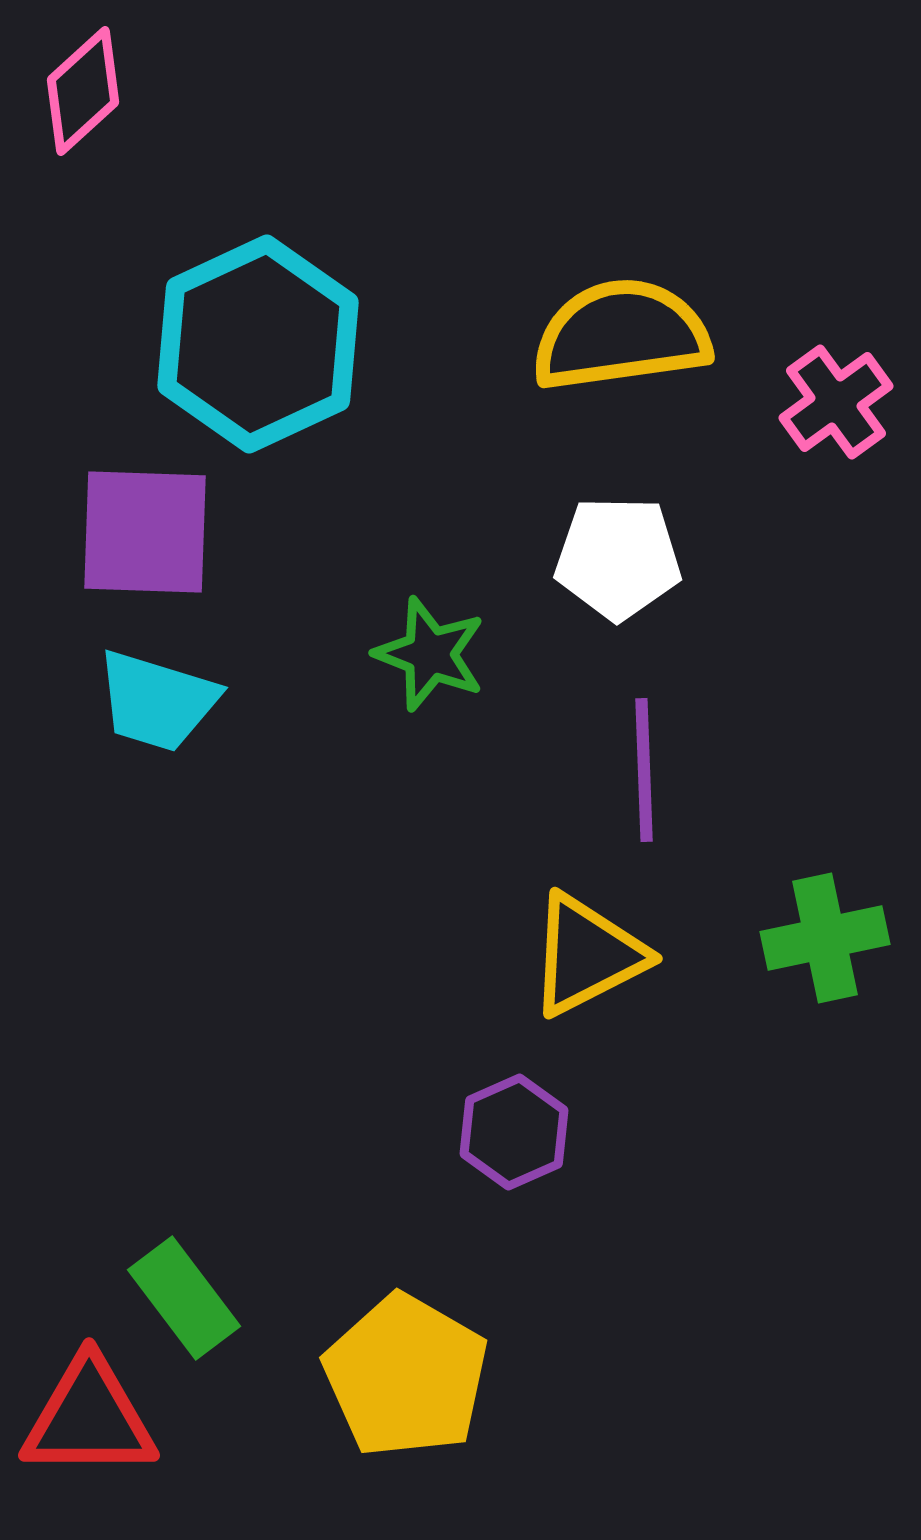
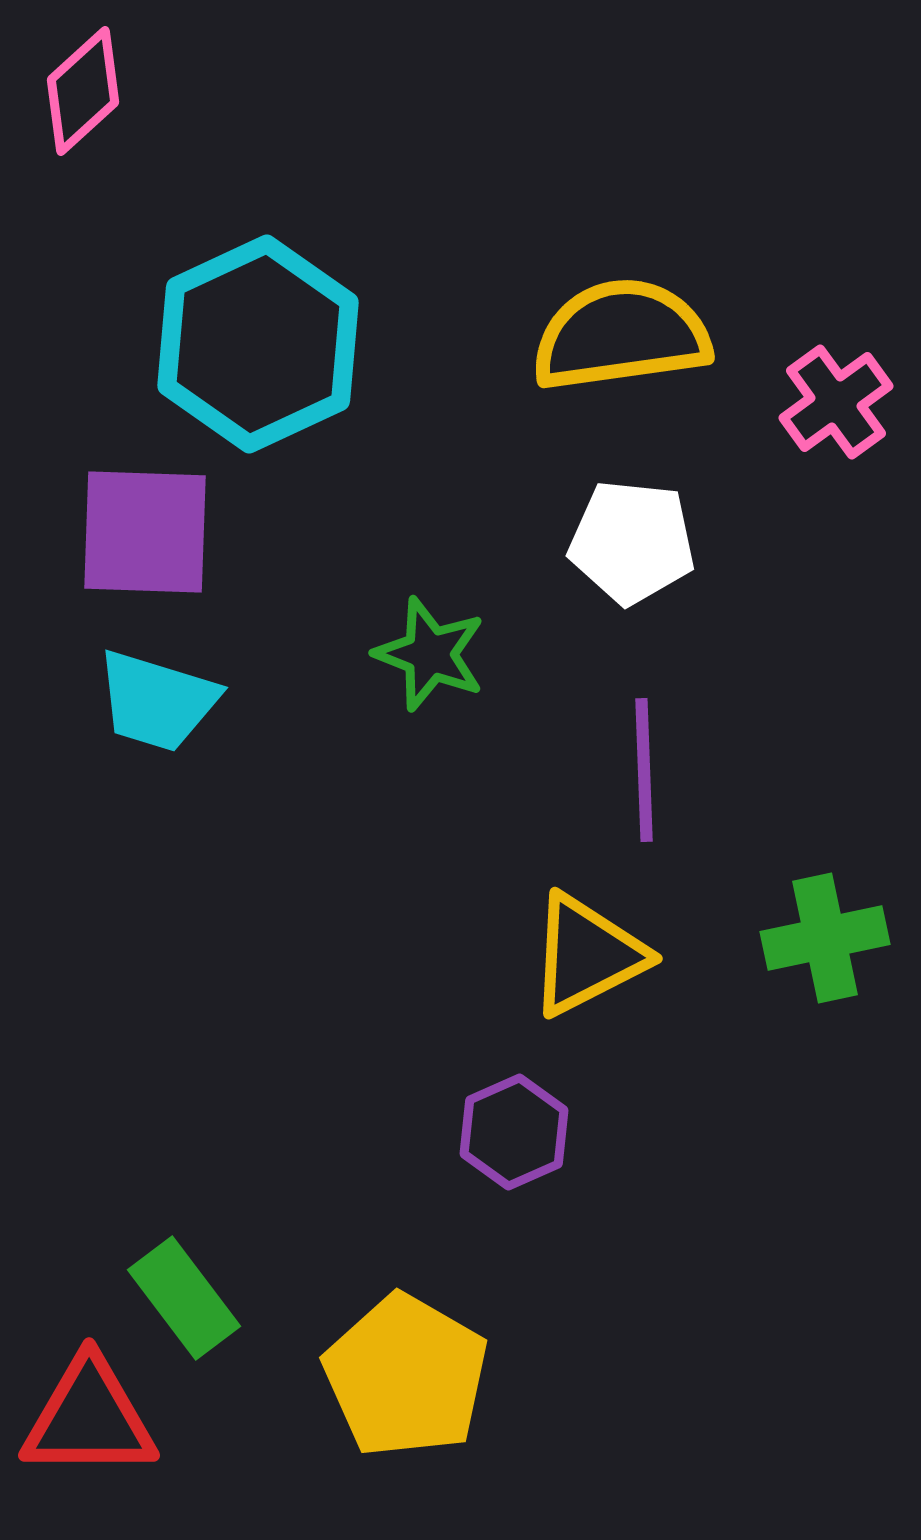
white pentagon: moved 14 px right, 16 px up; rotated 5 degrees clockwise
